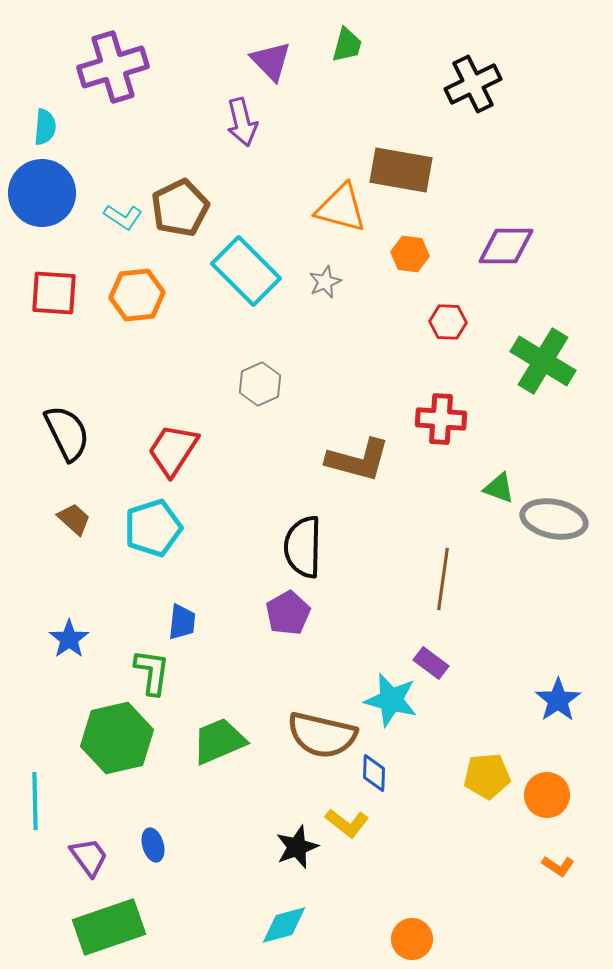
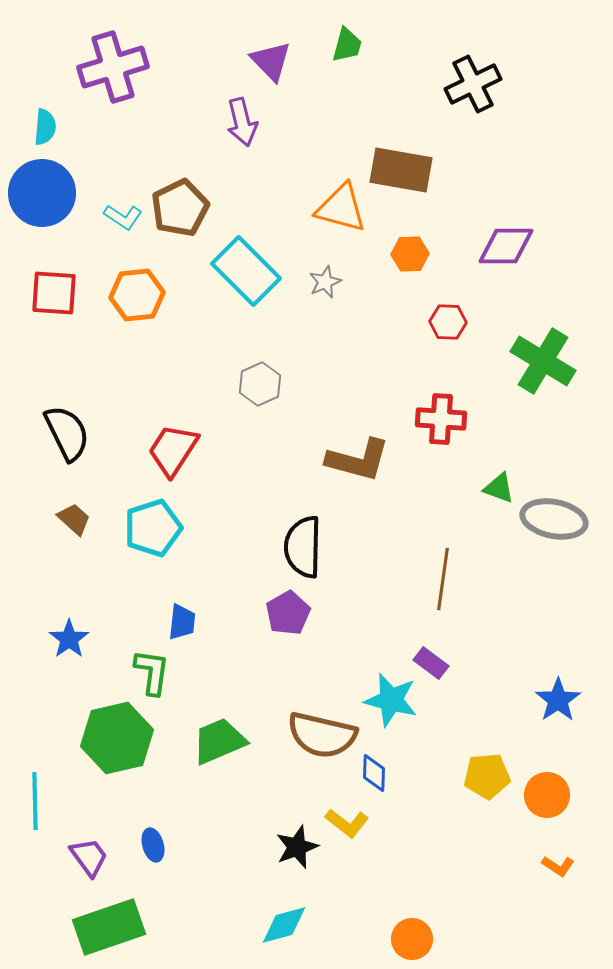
orange hexagon at (410, 254): rotated 9 degrees counterclockwise
